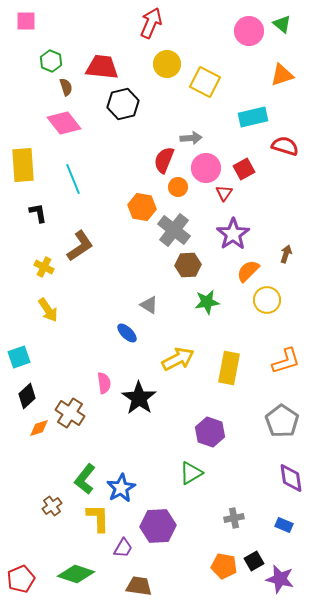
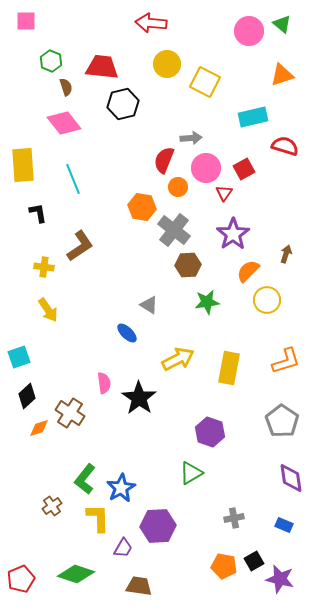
red arrow at (151, 23): rotated 108 degrees counterclockwise
yellow cross at (44, 267): rotated 18 degrees counterclockwise
